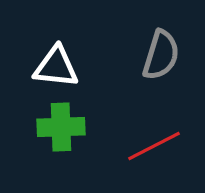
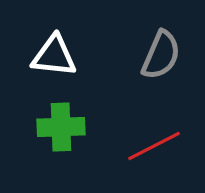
gray semicircle: rotated 6 degrees clockwise
white triangle: moved 2 px left, 11 px up
